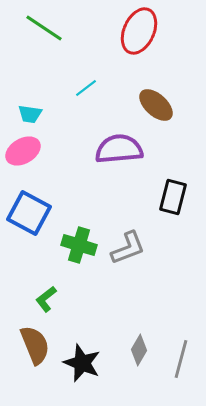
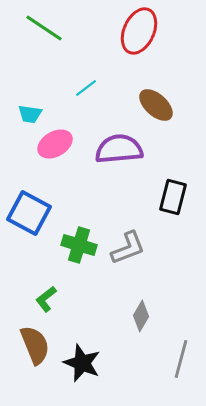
pink ellipse: moved 32 px right, 7 px up
gray diamond: moved 2 px right, 34 px up
